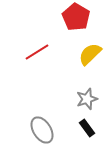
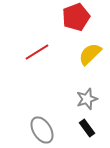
red pentagon: rotated 20 degrees clockwise
